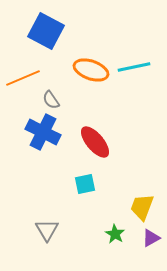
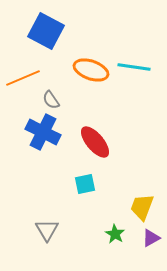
cyan line: rotated 20 degrees clockwise
